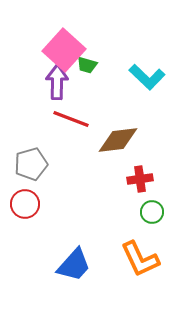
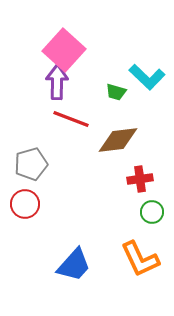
green trapezoid: moved 29 px right, 27 px down
